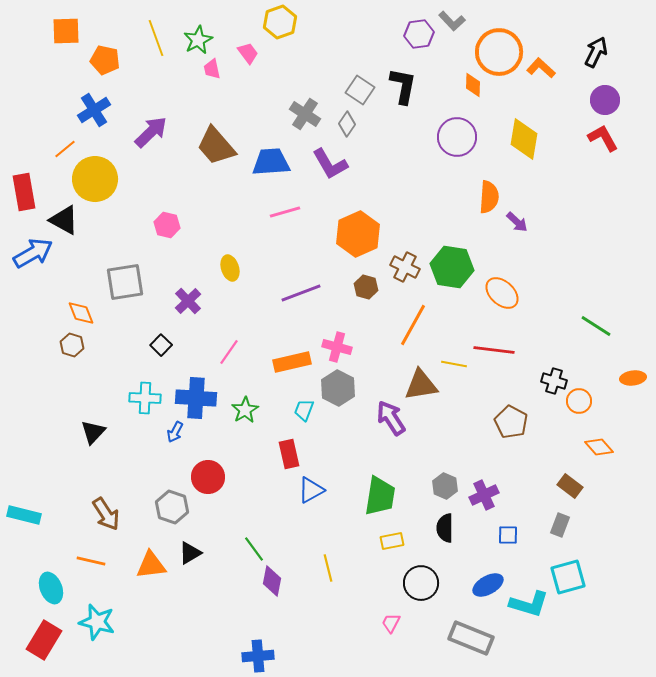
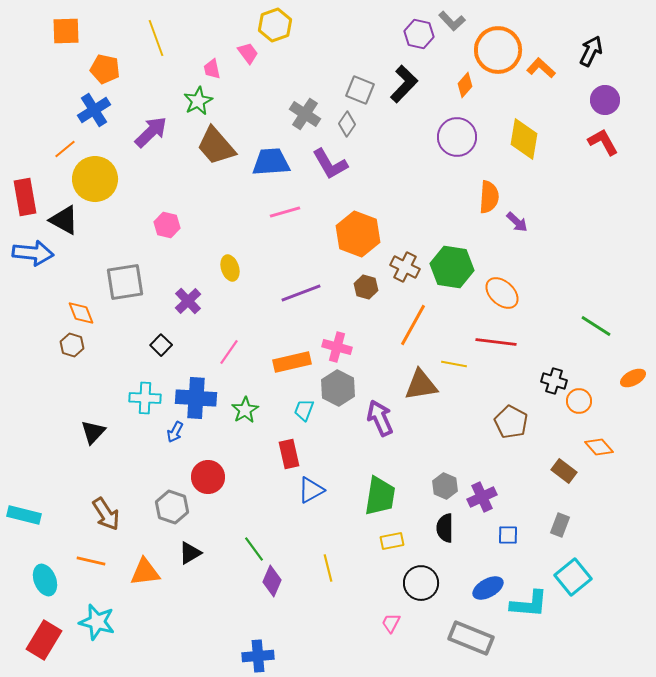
yellow hexagon at (280, 22): moved 5 px left, 3 px down
purple hexagon at (419, 34): rotated 20 degrees clockwise
green star at (198, 40): moved 61 px down
orange circle at (499, 52): moved 1 px left, 2 px up
black arrow at (596, 52): moved 5 px left, 1 px up
orange pentagon at (105, 60): moved 9 px down
orange diamond at (473, 85): moved 8 px left; rotated 40 degrees clockwise
black L-shape at (403, 86): moved 1 px right, 2 px up; rotated 33 degrees clockwise
gray square at (360, 90): rotated 12 degrees counterclockwise
red L-shape at (603, 138): moved 4 px down
red rectangle at (24, 192): moved 1 px right, 5 px down
orange hexagon at (358, 234): rotated 15 degrees counterclockwise
blue arrow at (33, 253): rotated 36 degrees clockwise
red line at (494, 350): moved 2 px right, 8 px up
orange ellipse at (633, 378): rotated 20 degrees counterclockwise
purple arrow at (391, 418): moved 11 px left; rotated 9 degrees clockwise
brown rectangle at (570, 486): moved 6 px left, 15 px up
purple cross at (484, 495): moved 2 px left, 2 px down
orange triangle at (151, 565): moved 6 px left, 7 px down
cyan square at (568, 577): moved 5 px right; rotated 24 degrees counterclockwise
purple diamond at (272, 581): rotated 12 degrees clockwise
blue ellipse at (488, 585): moved 3 px down
cyan ellipse at (51, 588): moved 6 px left, 8 px up
cyan L-shape at (529, 604): rotated 12 degrees counterclockwise
